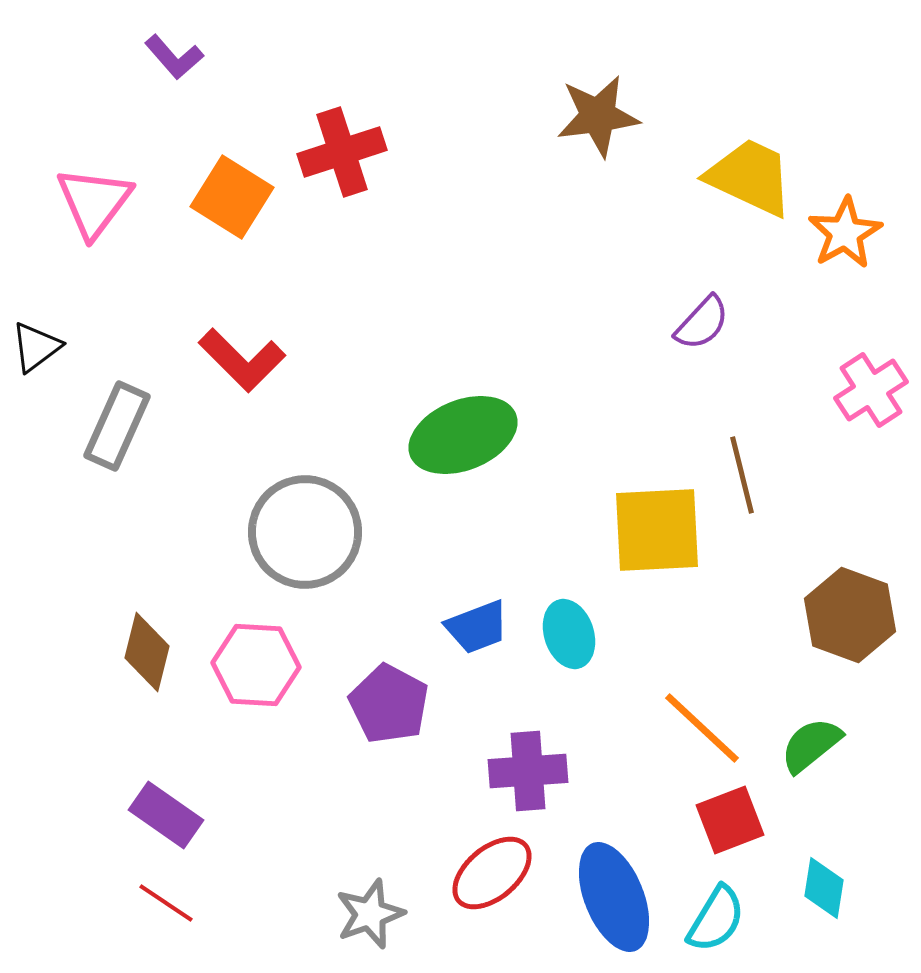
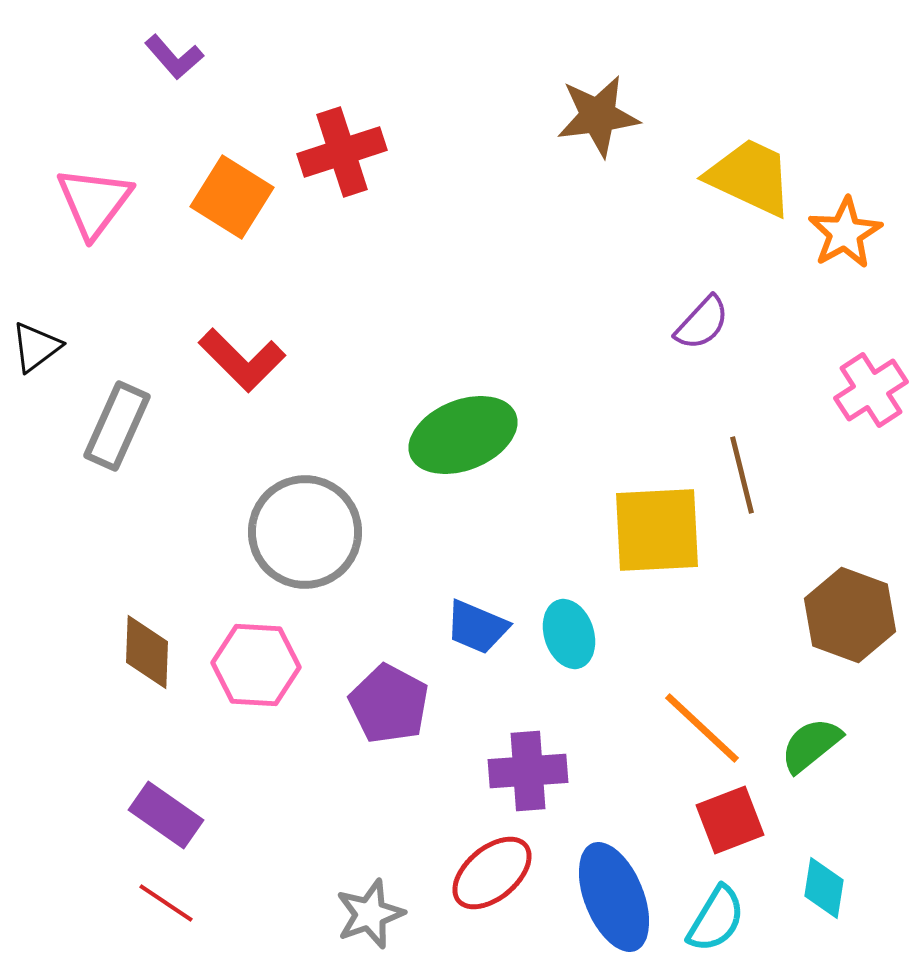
blue trapezoid: rotated 44 degrees clockwise
brown diamond: rotated 12 degrees counterclockwise
